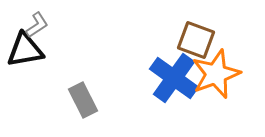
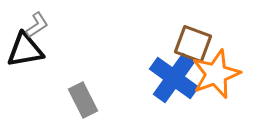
brown square: moved 3 px left, 4 px down
